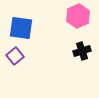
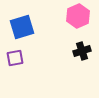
blue square: moved 1 px right, 1 px up; rotated 25 degrees counterclockwise
purple square: moved 2 px down; rotated 30 degrees clockwise
